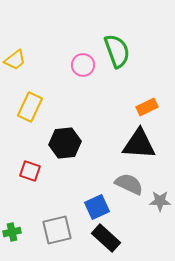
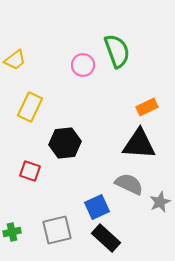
gray star: moved 1 px down; rotated 25 degrees counterclockwise
